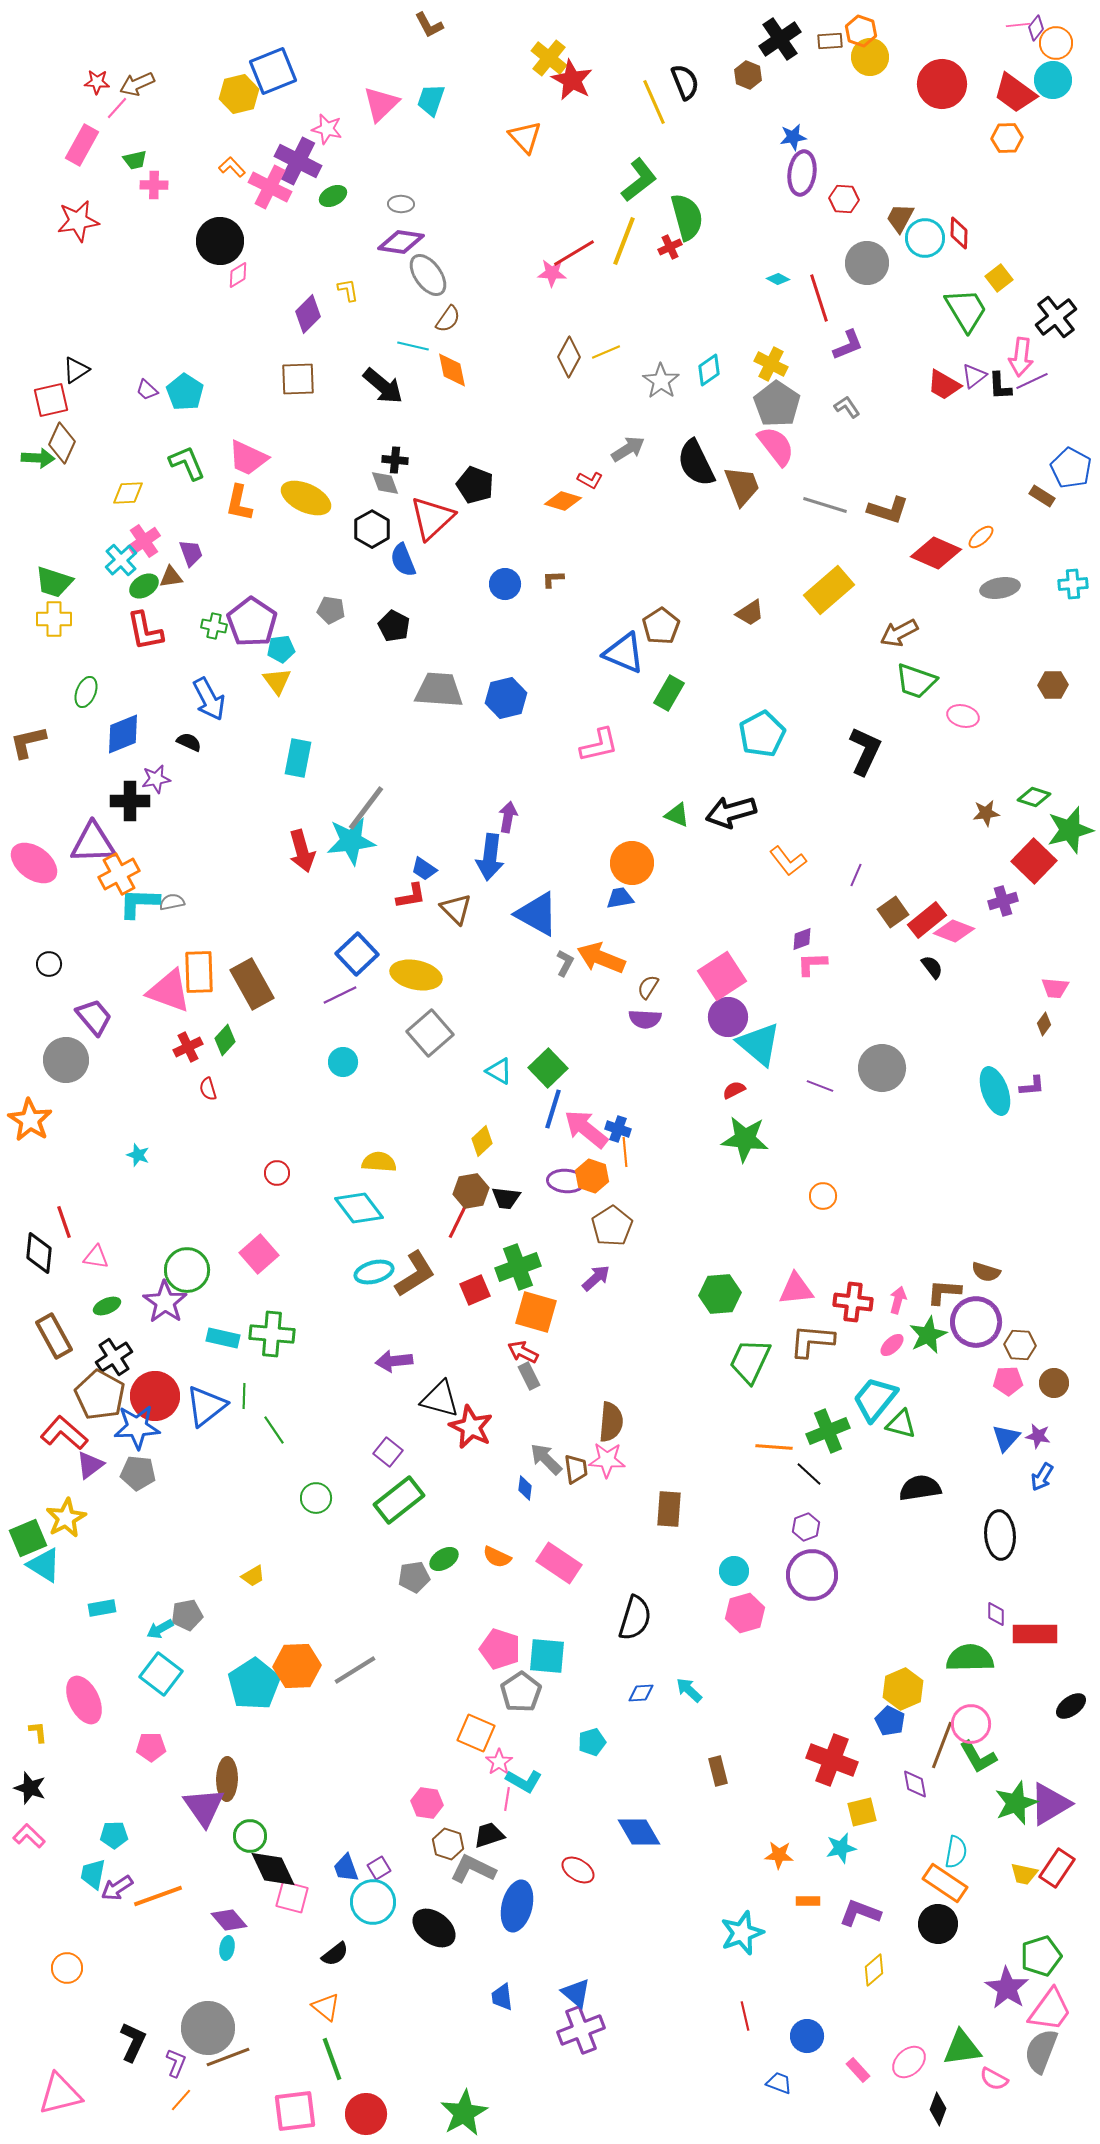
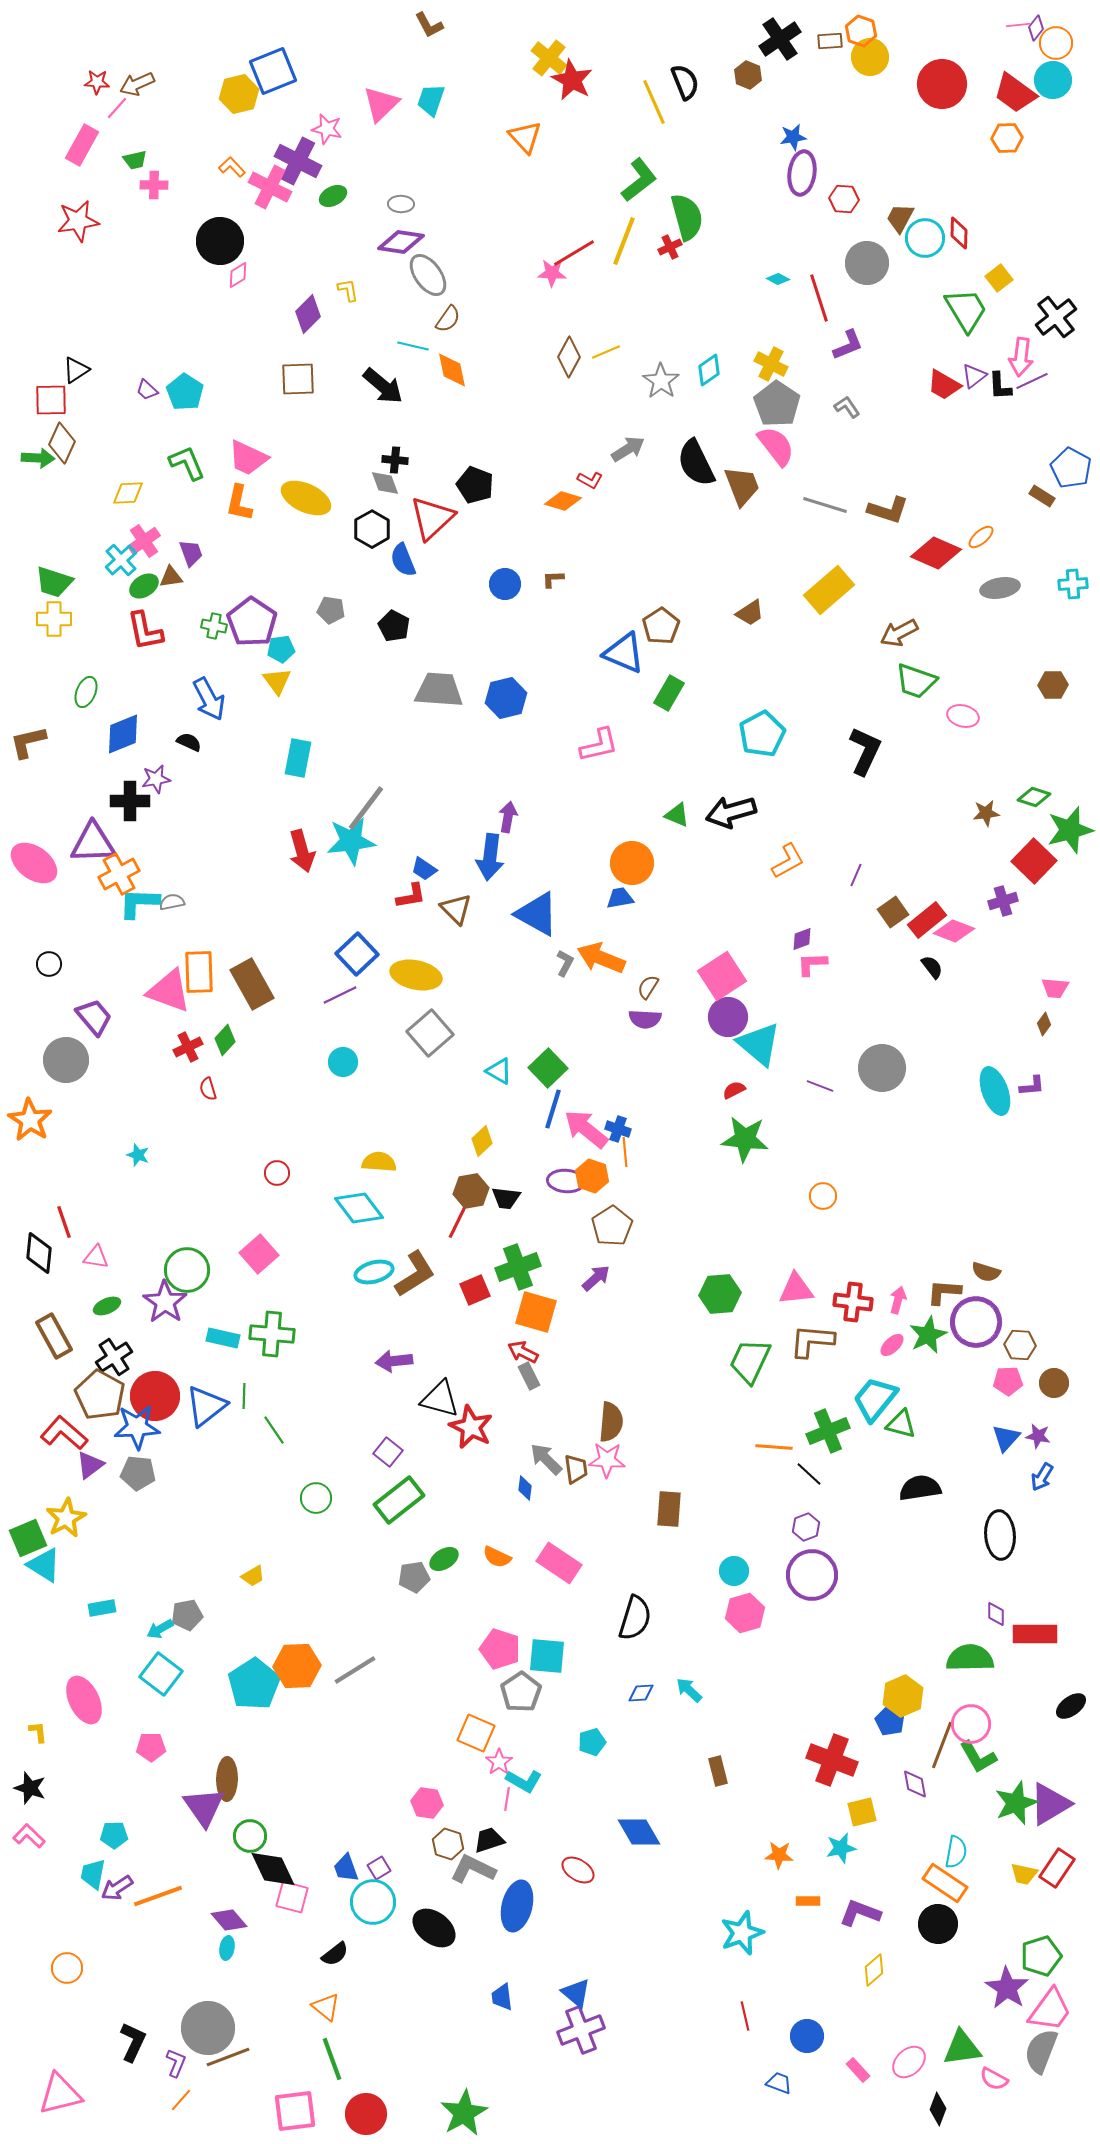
red square at (51, 400): rotated 12 degrees clockwise
orange L-shape at (788, 861): rotated 81 degrees counterclockwise
yellow hexagon at (903, 1689): moved 7 px down
black trapezoid at (489, 1835): moved 5 px down
